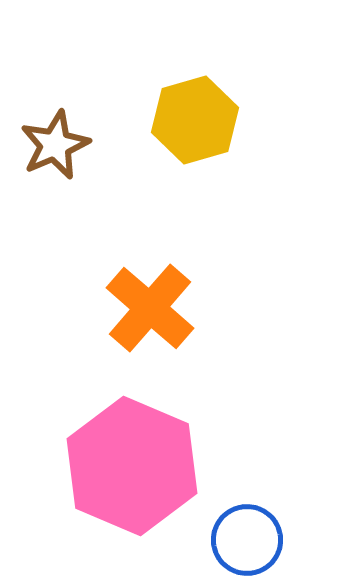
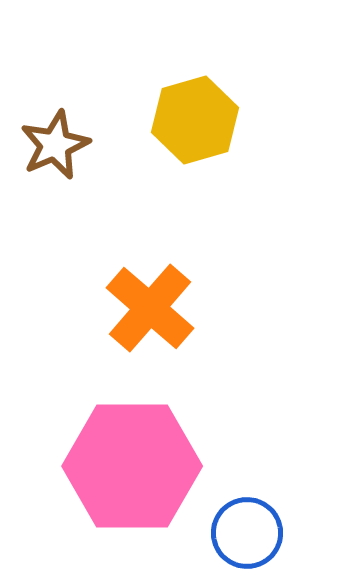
pink hexagon: rotated 23 degrees counterclockwise
blue circle: moved 7 px up
